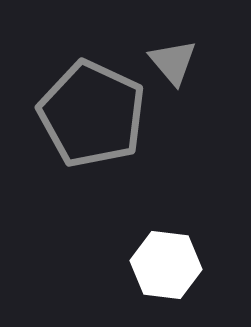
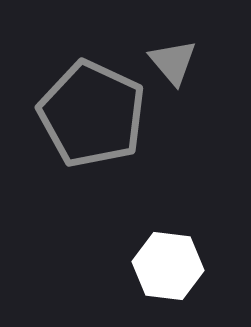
white hexagon: moved 2 px right, 1 px down
